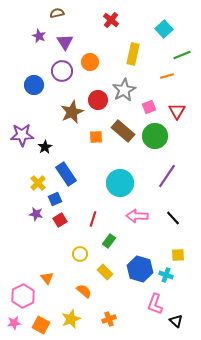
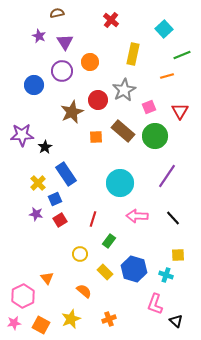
red triangle at (177, 111): moved 3 px right
blue hexagon at (140, 269): moved 6 px left
